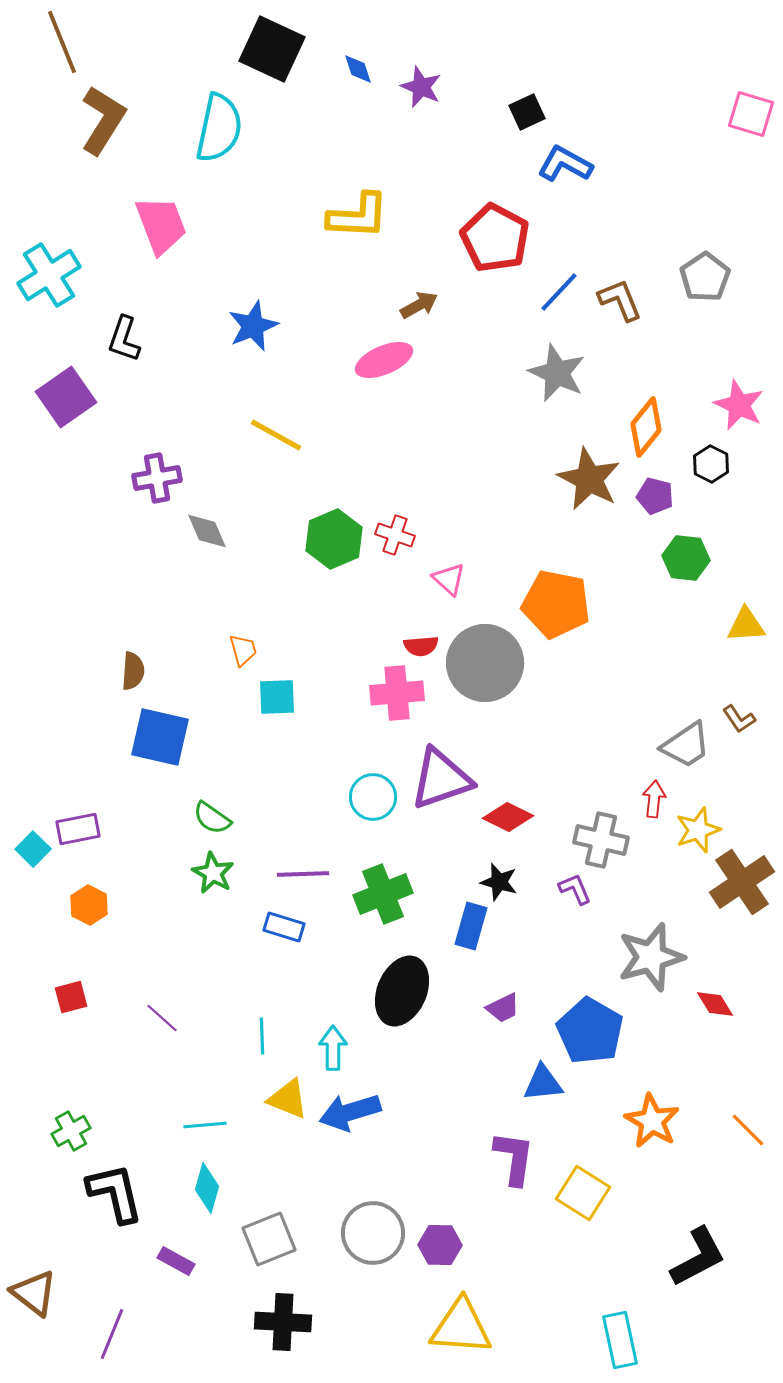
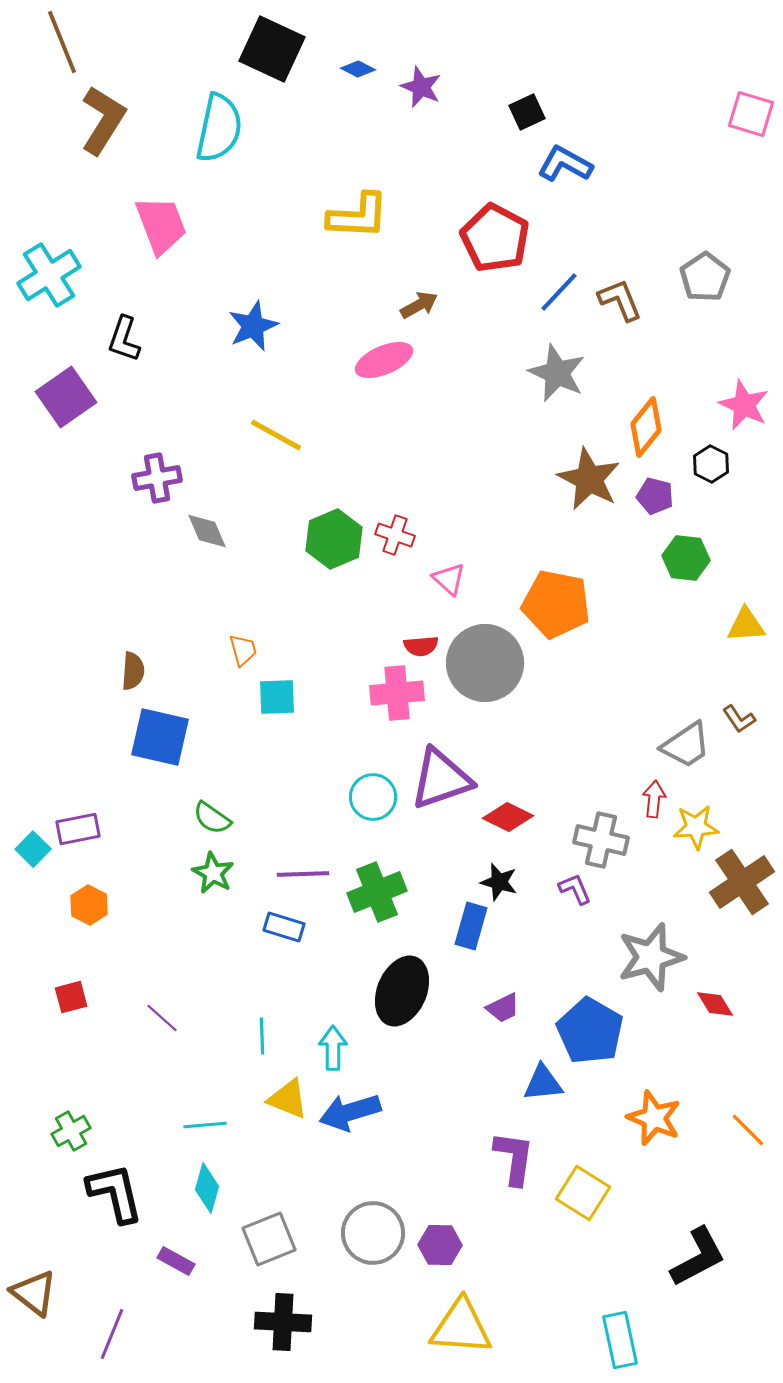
blue diamond at (358, 69): rotated 44 degrees counterclockwise
pink star at (739, 405): moved 5 px right
yellow star at (698, 830): moved 2 px left, 3 px up; rotated 15 degrees clockwise
green cross at (383, 894): moved 6 px left, 2 px up
orange star at (652, 1121): moved 2 px right, 3 px up; rotated 8 degrees counterclockwise
